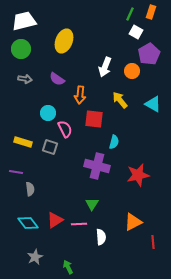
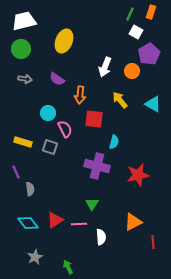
purple line: rotated 56 degrees clockwise
